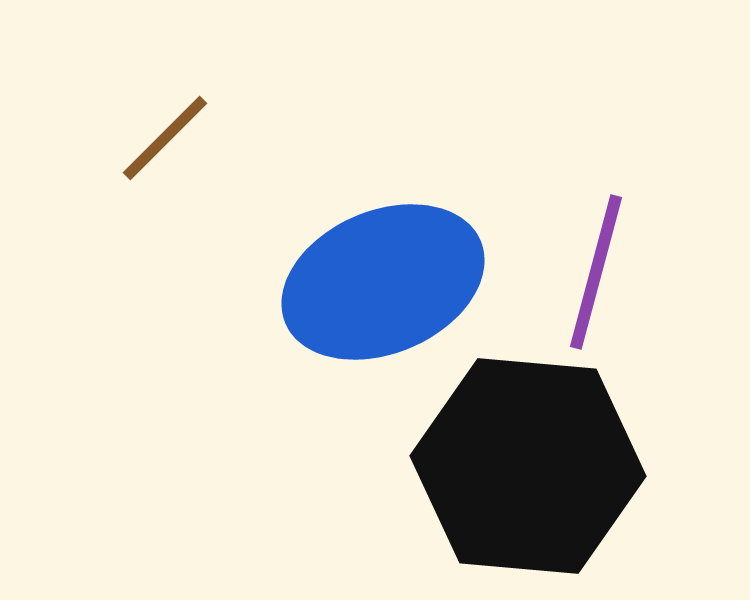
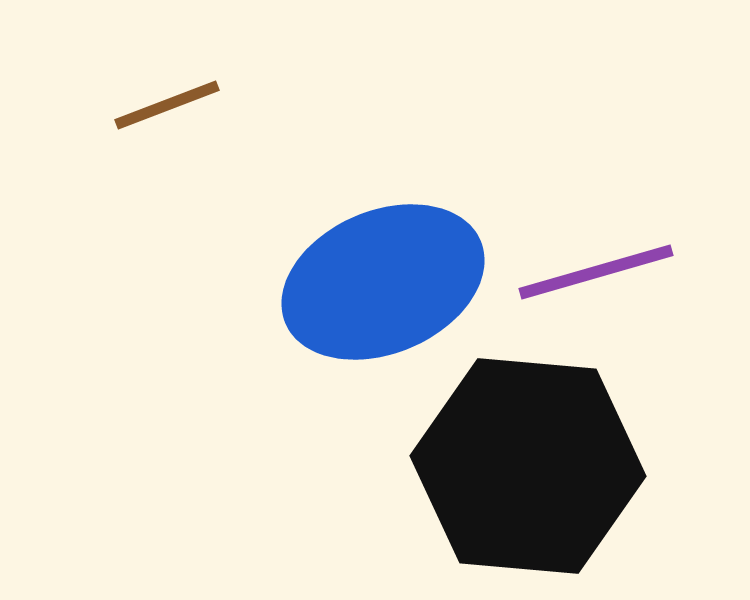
brown line: moved 2 px right, 33 px up; rotated 24 degrees clockwise
purple line: rotated 59 degrees clockwise
